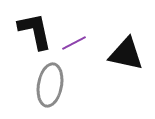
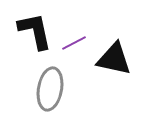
black triangle: moved 12 px left, 5 px down
gray ellipse: moved 4 px down
